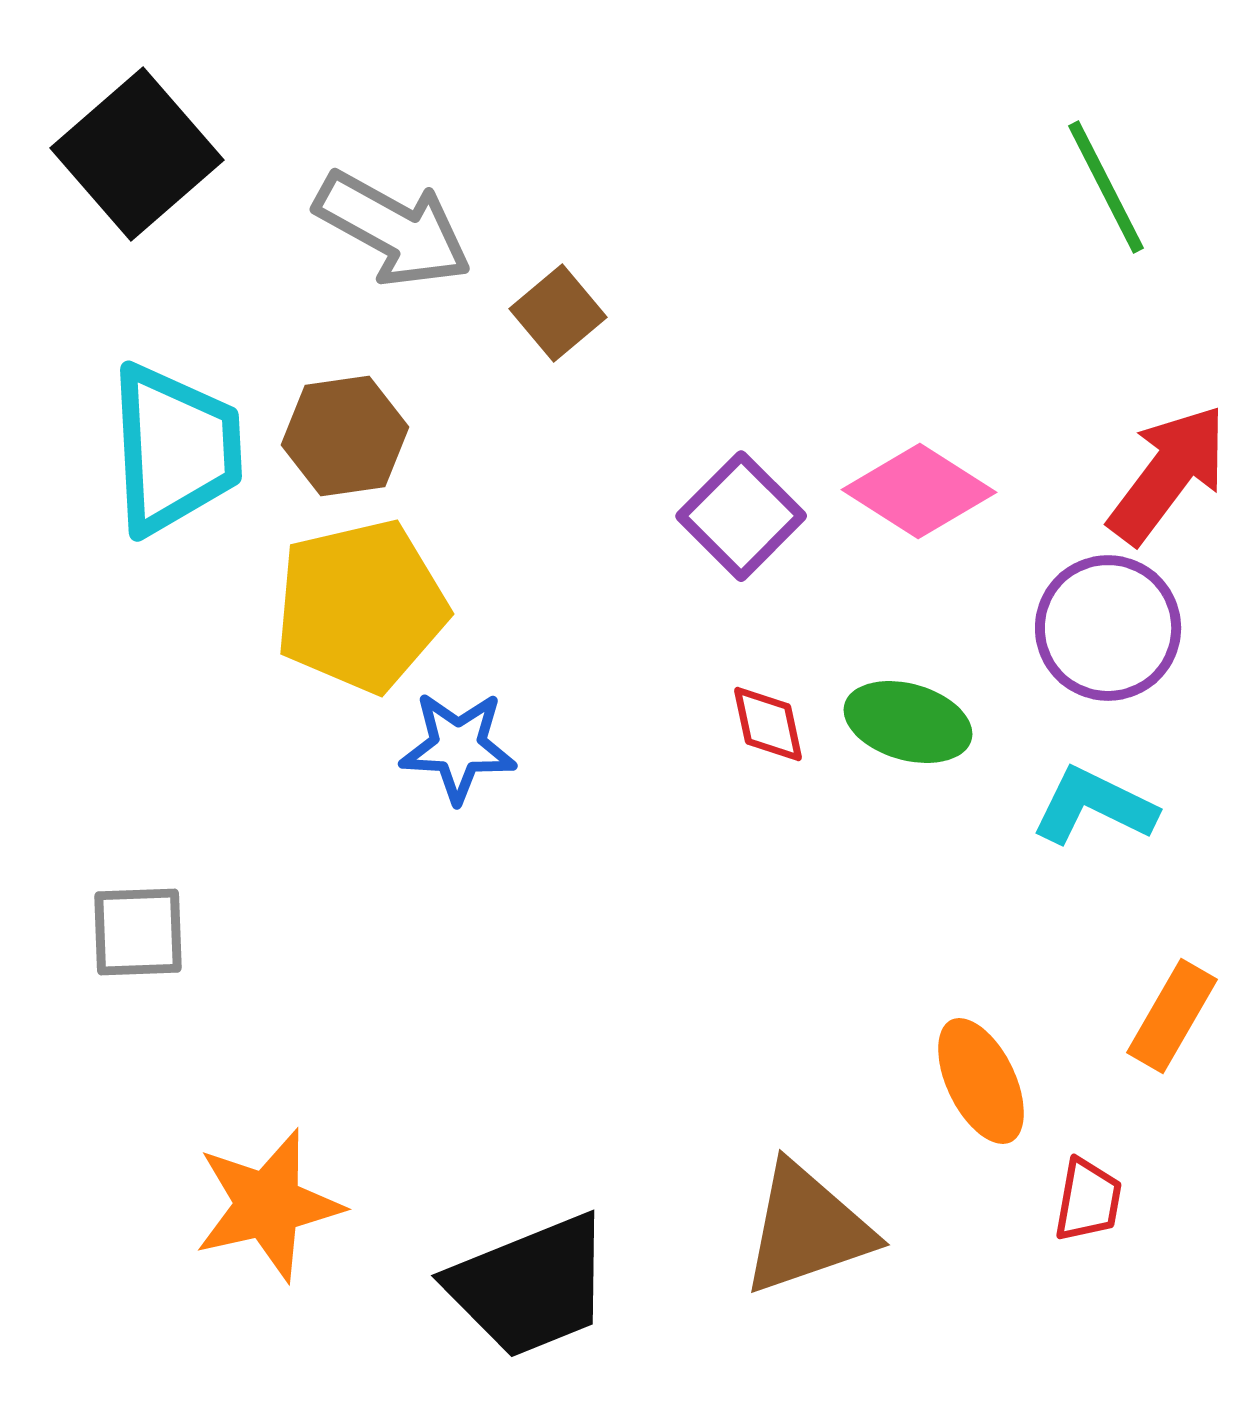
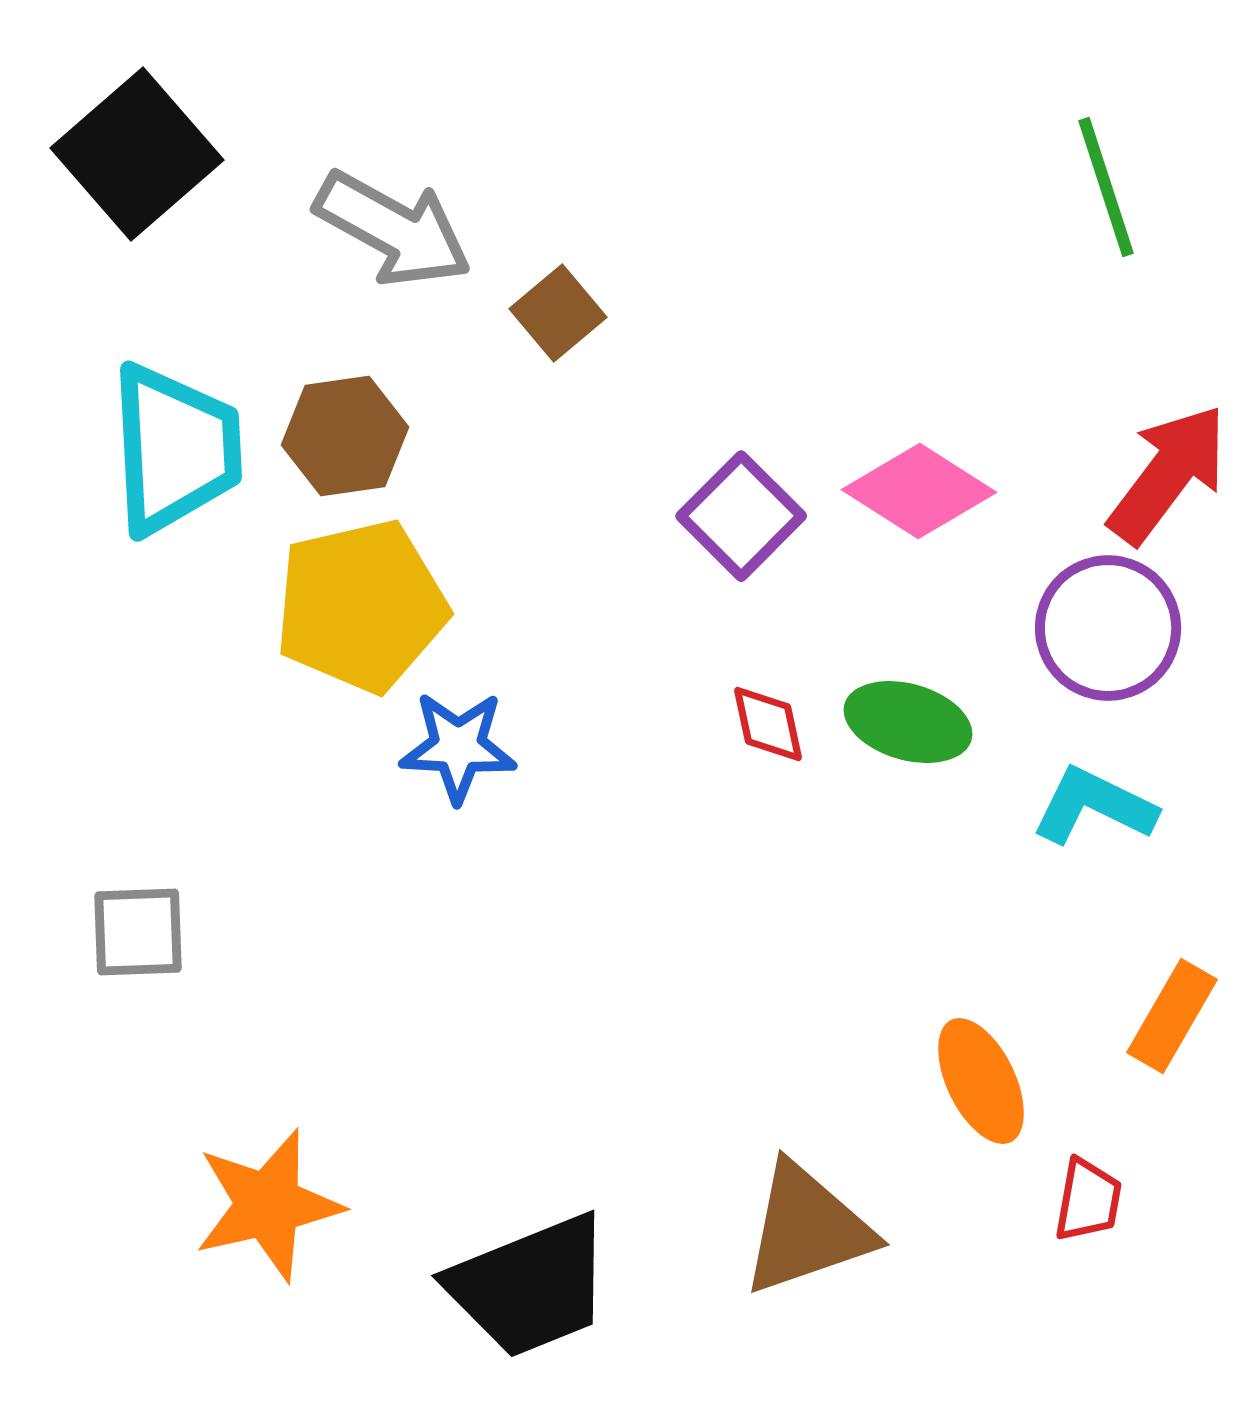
green line: rotated 9 degrees clockwise
